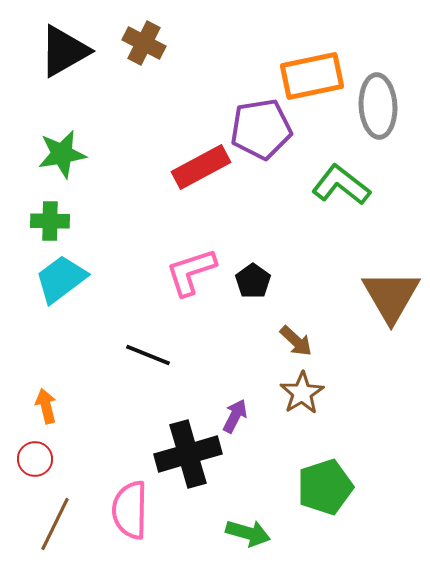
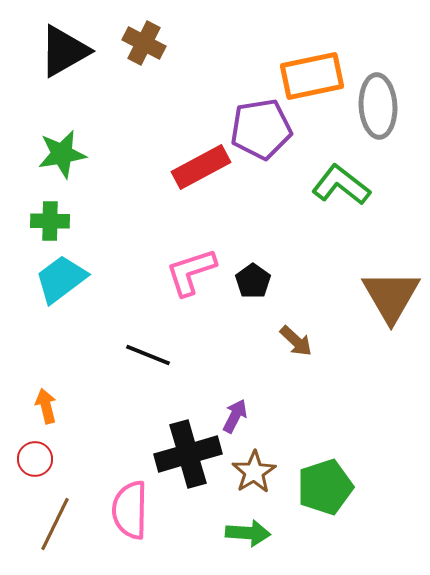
brown star: moved 48 px left, 79 px down
green arrow: rotated 12 degrees counterclockwise
